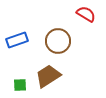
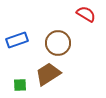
brown circle: moved 2 px down
brown trapezoid: moved 2 px up
